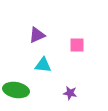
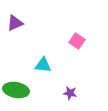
purple triangle: moved 22 px left, 12 px up
pink square: moved 4 px up; rotated 35 degrees clockwise
